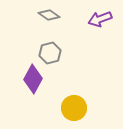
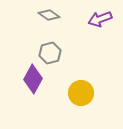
yellow circle: moved 7 px right, 15 px up
